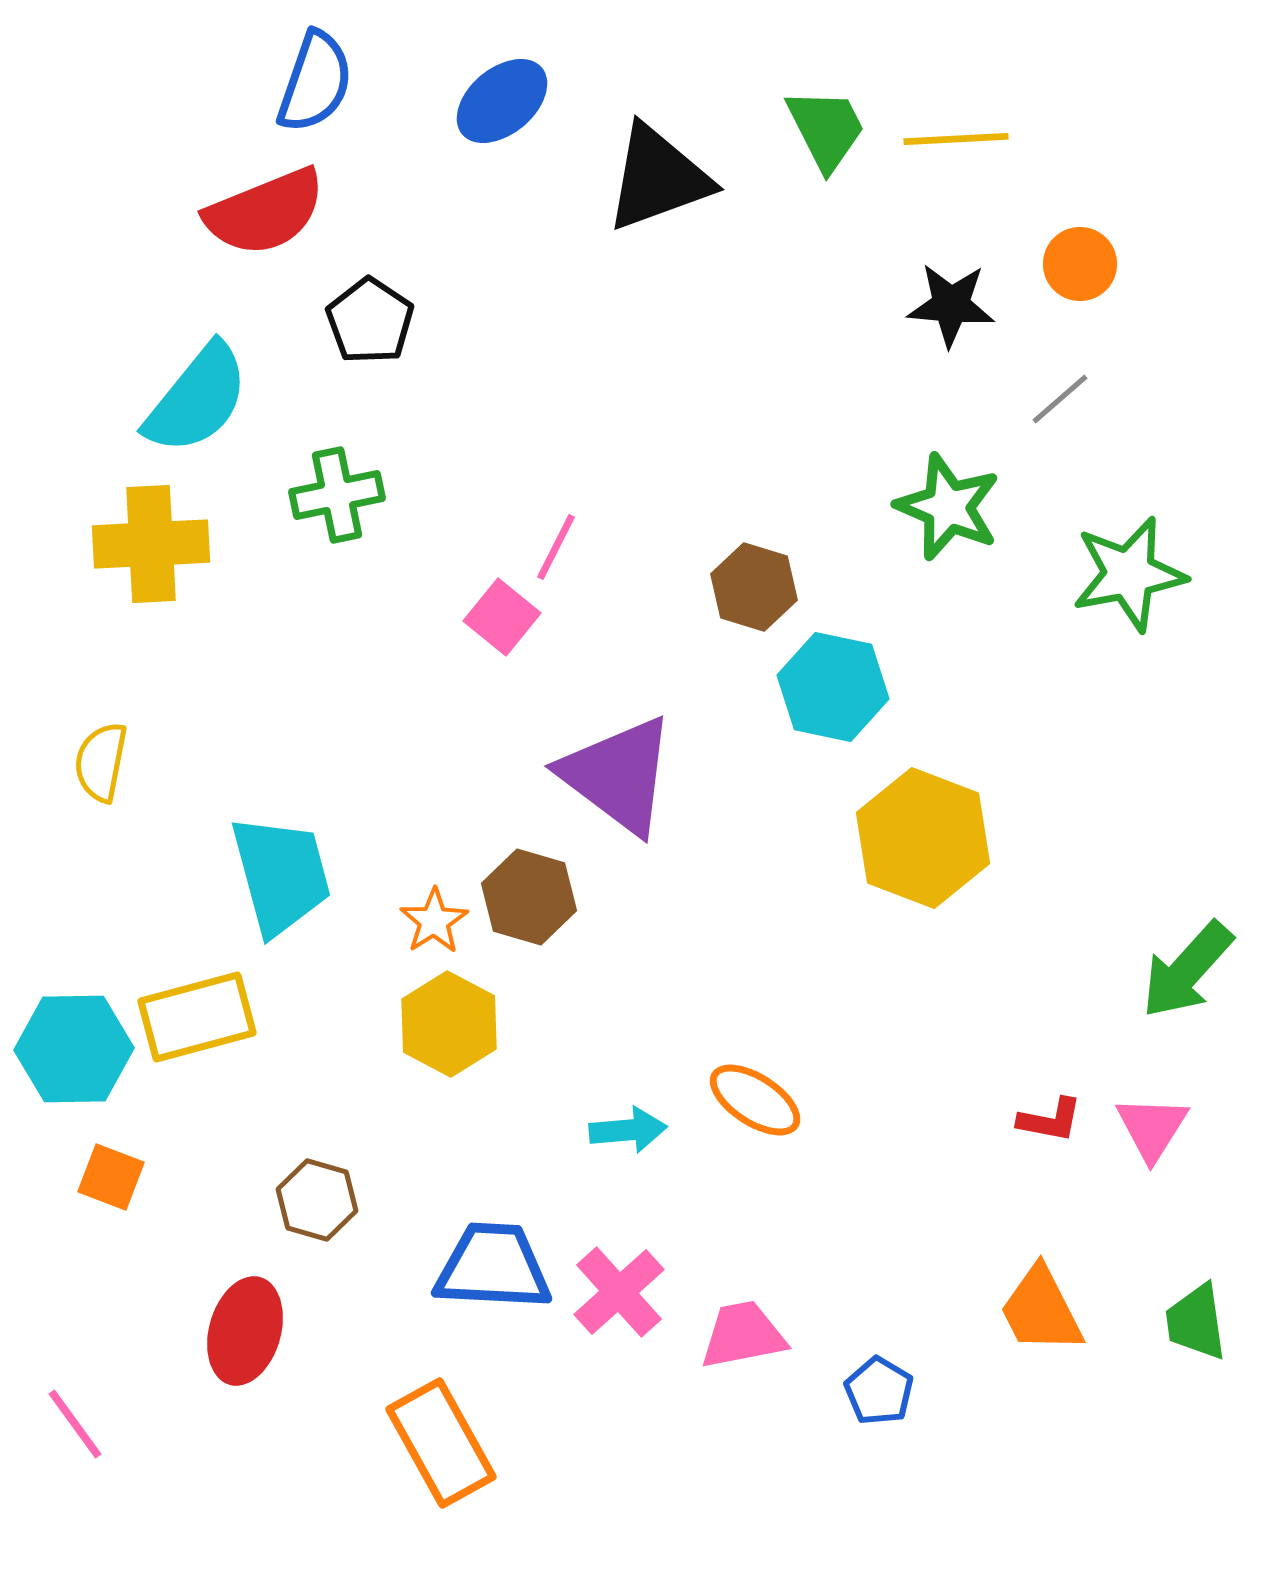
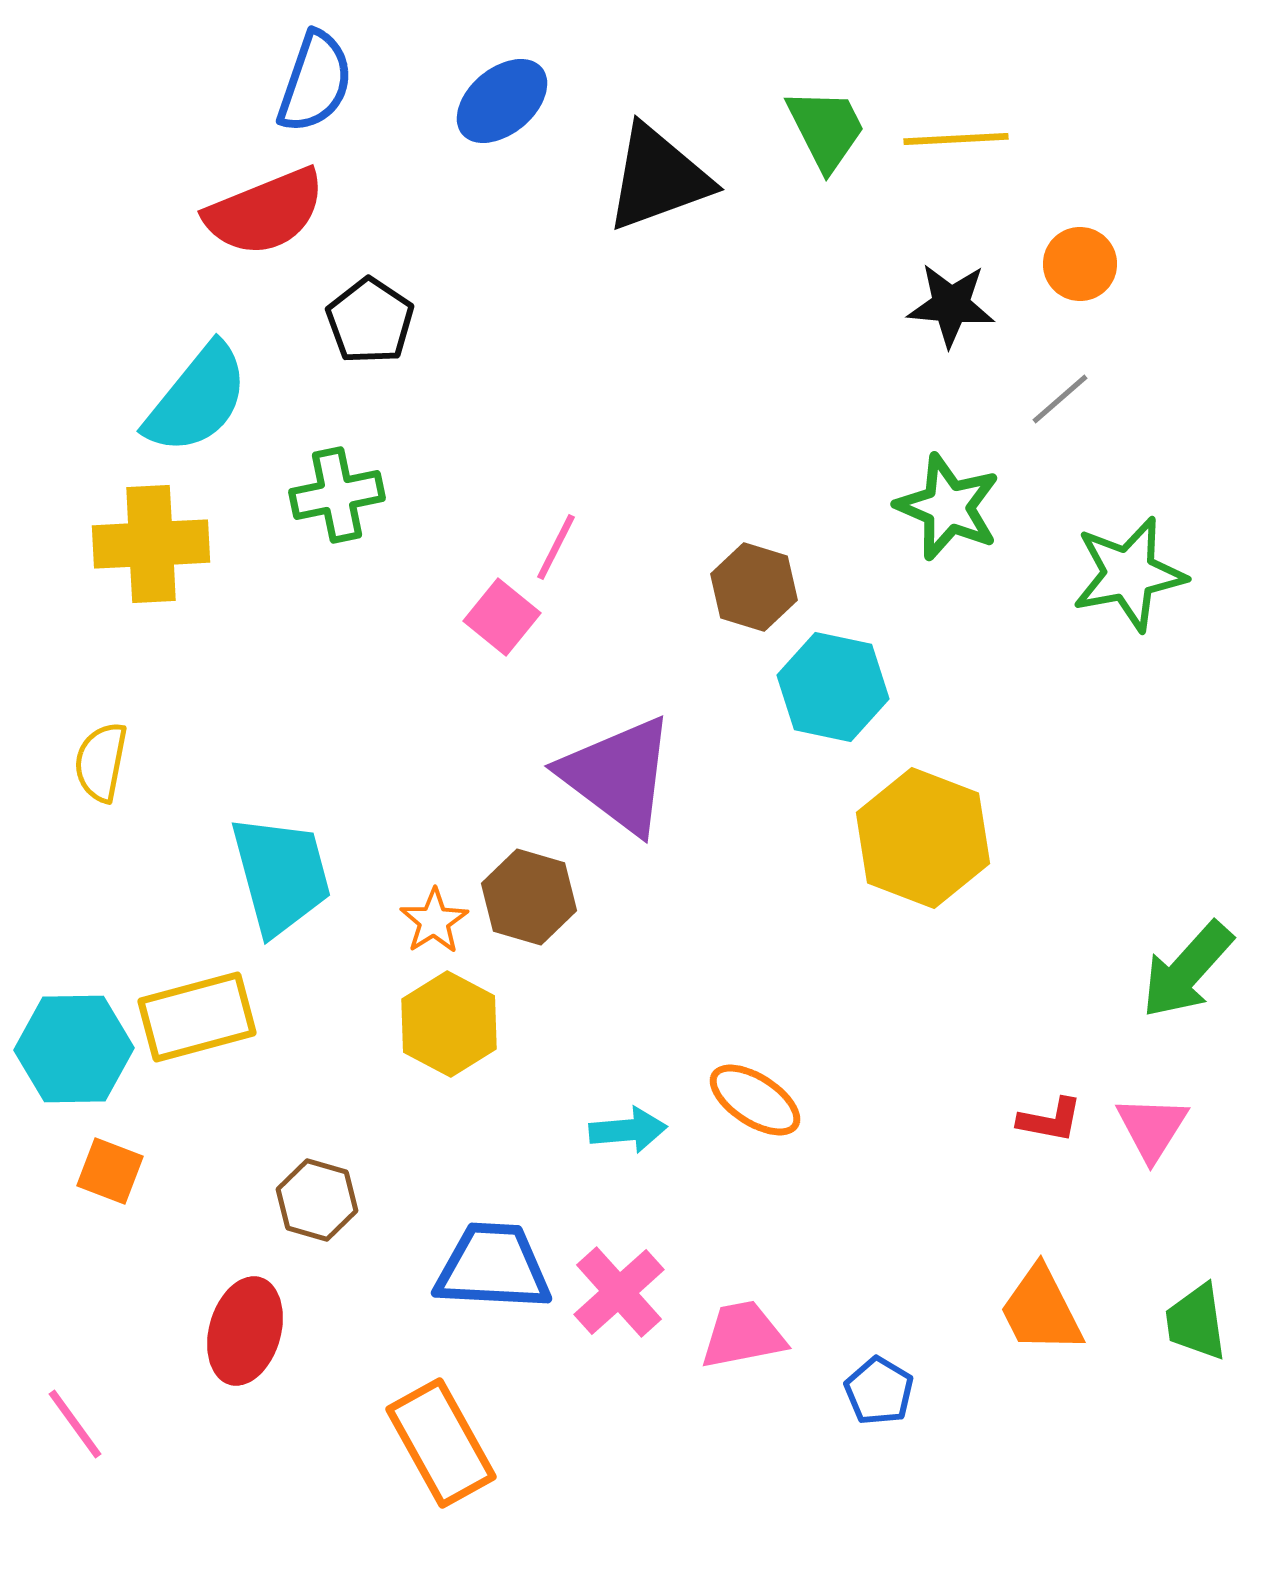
orange square at (111, 1177): moved 1 px left, 6 px up
